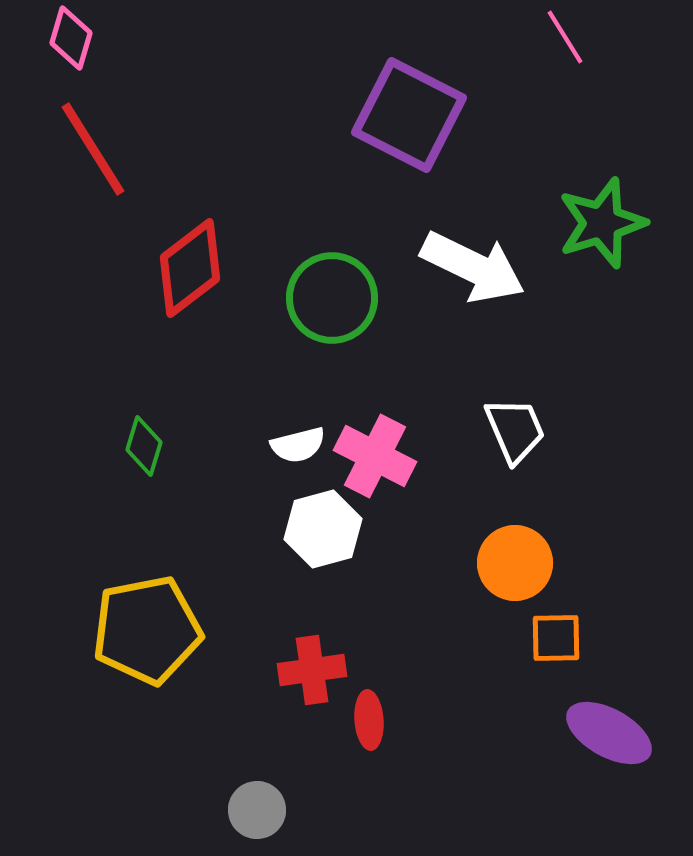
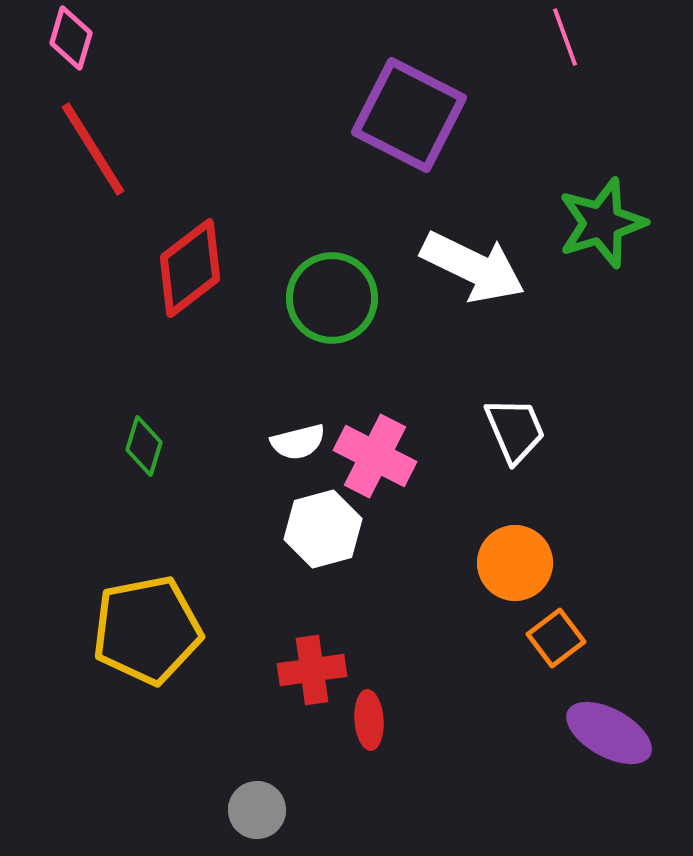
pink line: rotated 12 degrees clockwise
white semicircle: moved 3 px up
orange square: rotated 36 degrees counterclockwise
